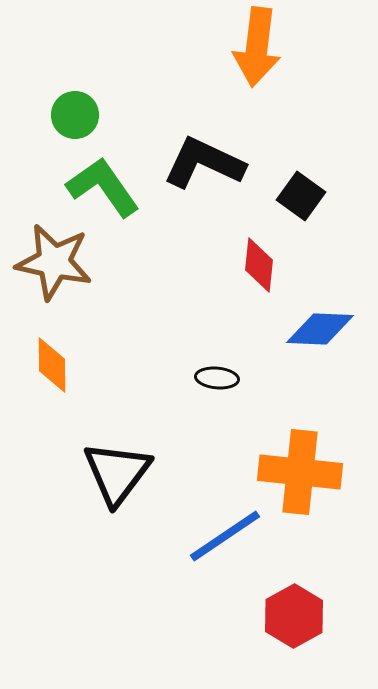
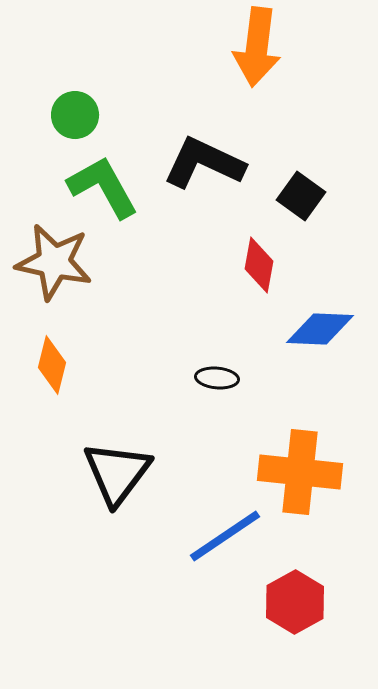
green L-shape: rotated 6 degrees clockwise
red diamond: rotated 4 degrees clockwise
orange diamond: rotated 14 degrees clockwise
red hexagon: moved 1 px right, 14 px up
